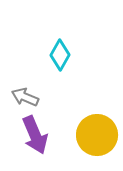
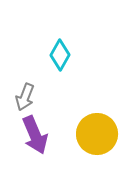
gray arrow: rotated 92 degrees counterclockwise
yellow circle: moved 1 px up
